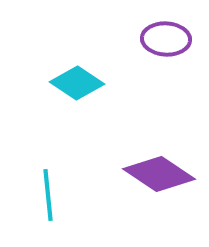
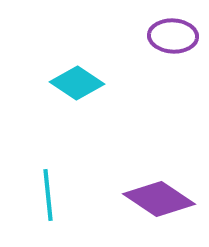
purple ellipse: moved 7 px right, 3 px up
purple diamond: moved 25 px down
